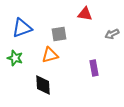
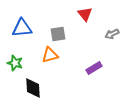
red triangle: rotated 42 degrees clockwise
blue triangle: rotated 15 degrees clockwise
gray square: moved 1 px left
green star: moved 5 px down
purple rectangle: rotated 70 degrees clockwise
black diamond: moved 10 px left, 3 px down
